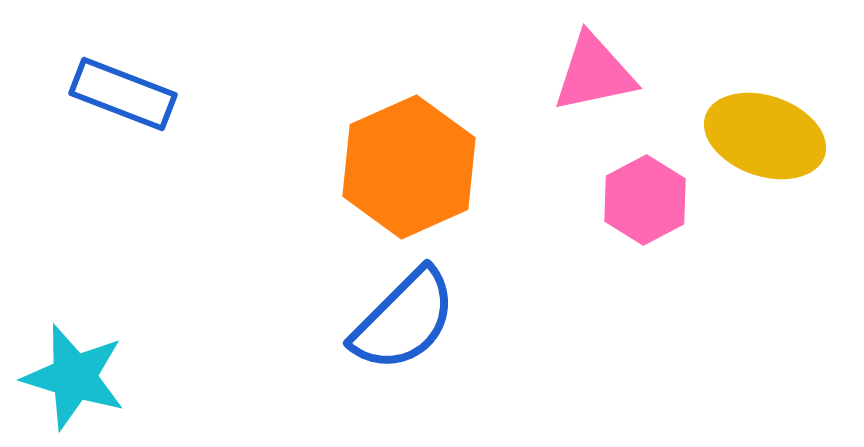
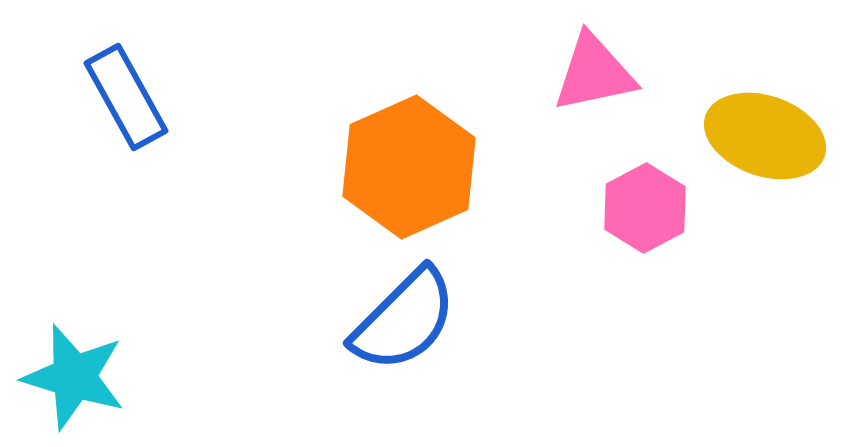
blue rectangle: moved 3 px right, 3 px down; rotated 40 degrees clockwise
pink hexagon: moved 8 px down
